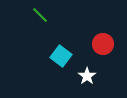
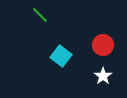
red circle: moved 1 px down
white star: moved 16 px right
